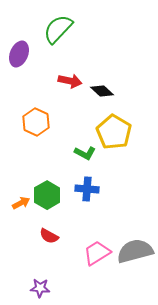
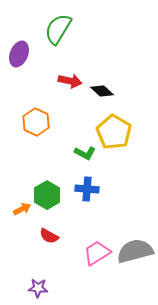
green semicircle: rotated 12 degrees counterclockwise
orange arrow: moved 1 px right, 6 px down
purple star: moved 2 px left
